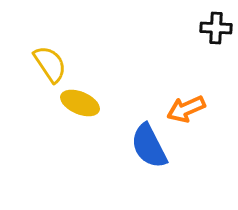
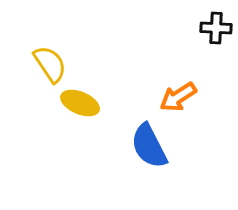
orange arrow: moved 8 px left, 12 px up; rotated 9 degrees counterclockwise
